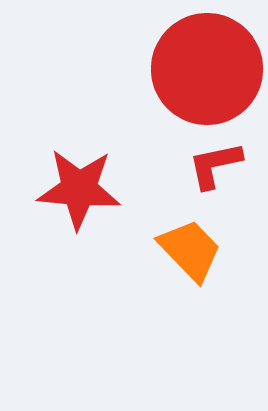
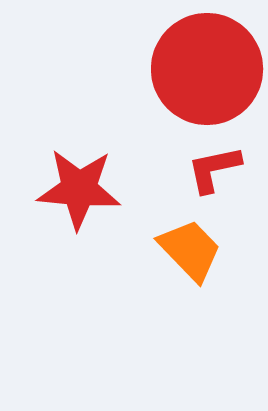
red L-shape: moved 1 px left, 4 px down
